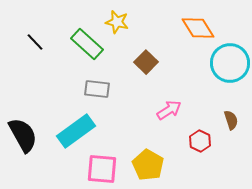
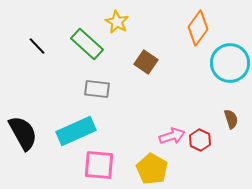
yellow star: rotated 15 degrees clockwise
orange diamond: rotated 68 degrees clockwise
black line: moved 2 px right, 4 px down
brown square: rotated 10 degrees counterclockwise
pink arrow: moved 3 px right, 26 px down; rotated 15 degrees clockwise
brown semicircle: moved 1 px up
cyan rectangle: rotated 12 degrees clockwise
black semicircle: moved 2 px up
red hexagon: moved 1 px up
yellow pentagon: moved 4 px right, 4 px down
pink square: moved 3 px left, 4 px up
